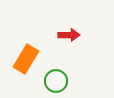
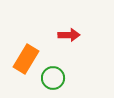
green circle: moved 3 px left, 3 px up
